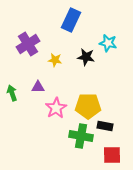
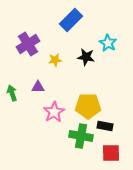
blue rectangle: rotated 20 degrees clockwise
cyan star: rotated 18 degrees clockwise
yellow star: rotated 16 degrees counterclockwise
pink star: moved 2 px left, 4 px down
red square: moved 1 px left, 2 px up
